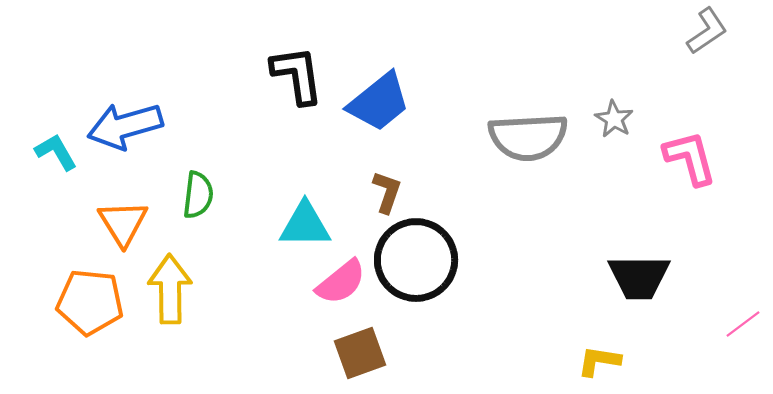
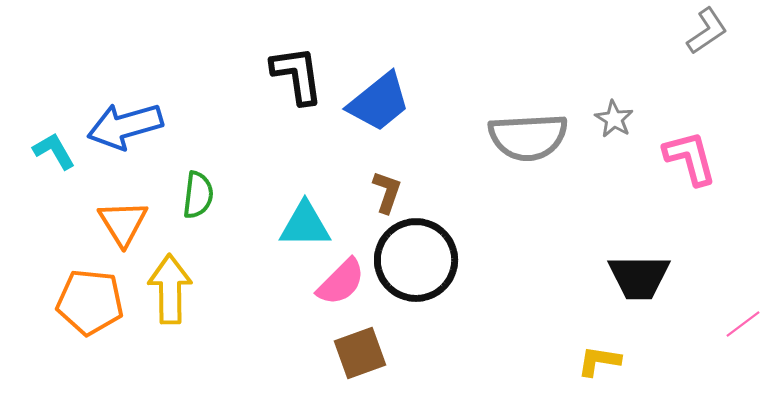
cyan L-shape: moved 2 px left, 1 px up
pink semicircle: rotated 6 degrees counterclockwise
